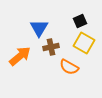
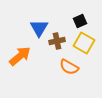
brown cross: moved 6 px right, 6 px up
